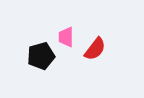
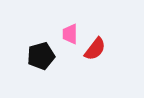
pink trapezoid: moved 4 px right, 3 px up
